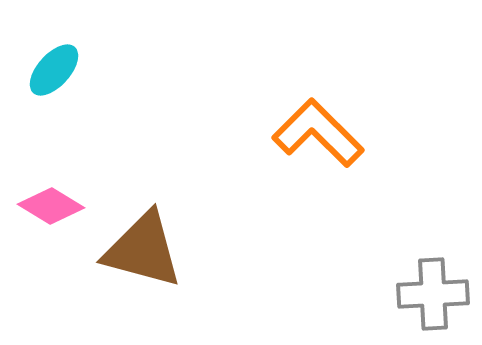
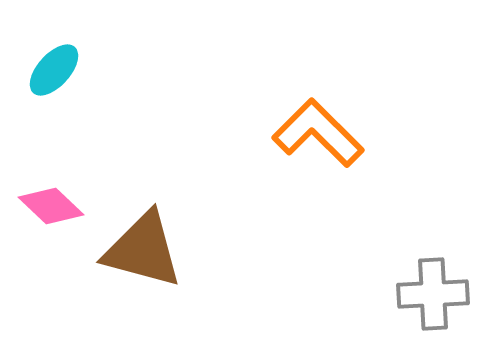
pink diamond: rotated 12 degrees clockwise
